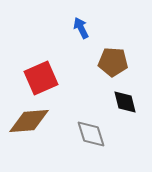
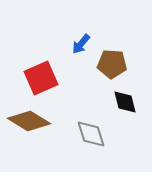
blue arrow: moved 16 px down; rotated 115 degrees counterclockwise
brown pentagon: moved 1 px left, 2 px down
brown diamond: rotated 36 degrees clockwise
